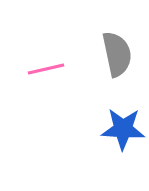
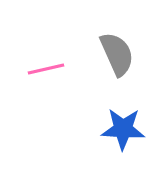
gray semicircle: rotated 12 degrees counterclockwise
